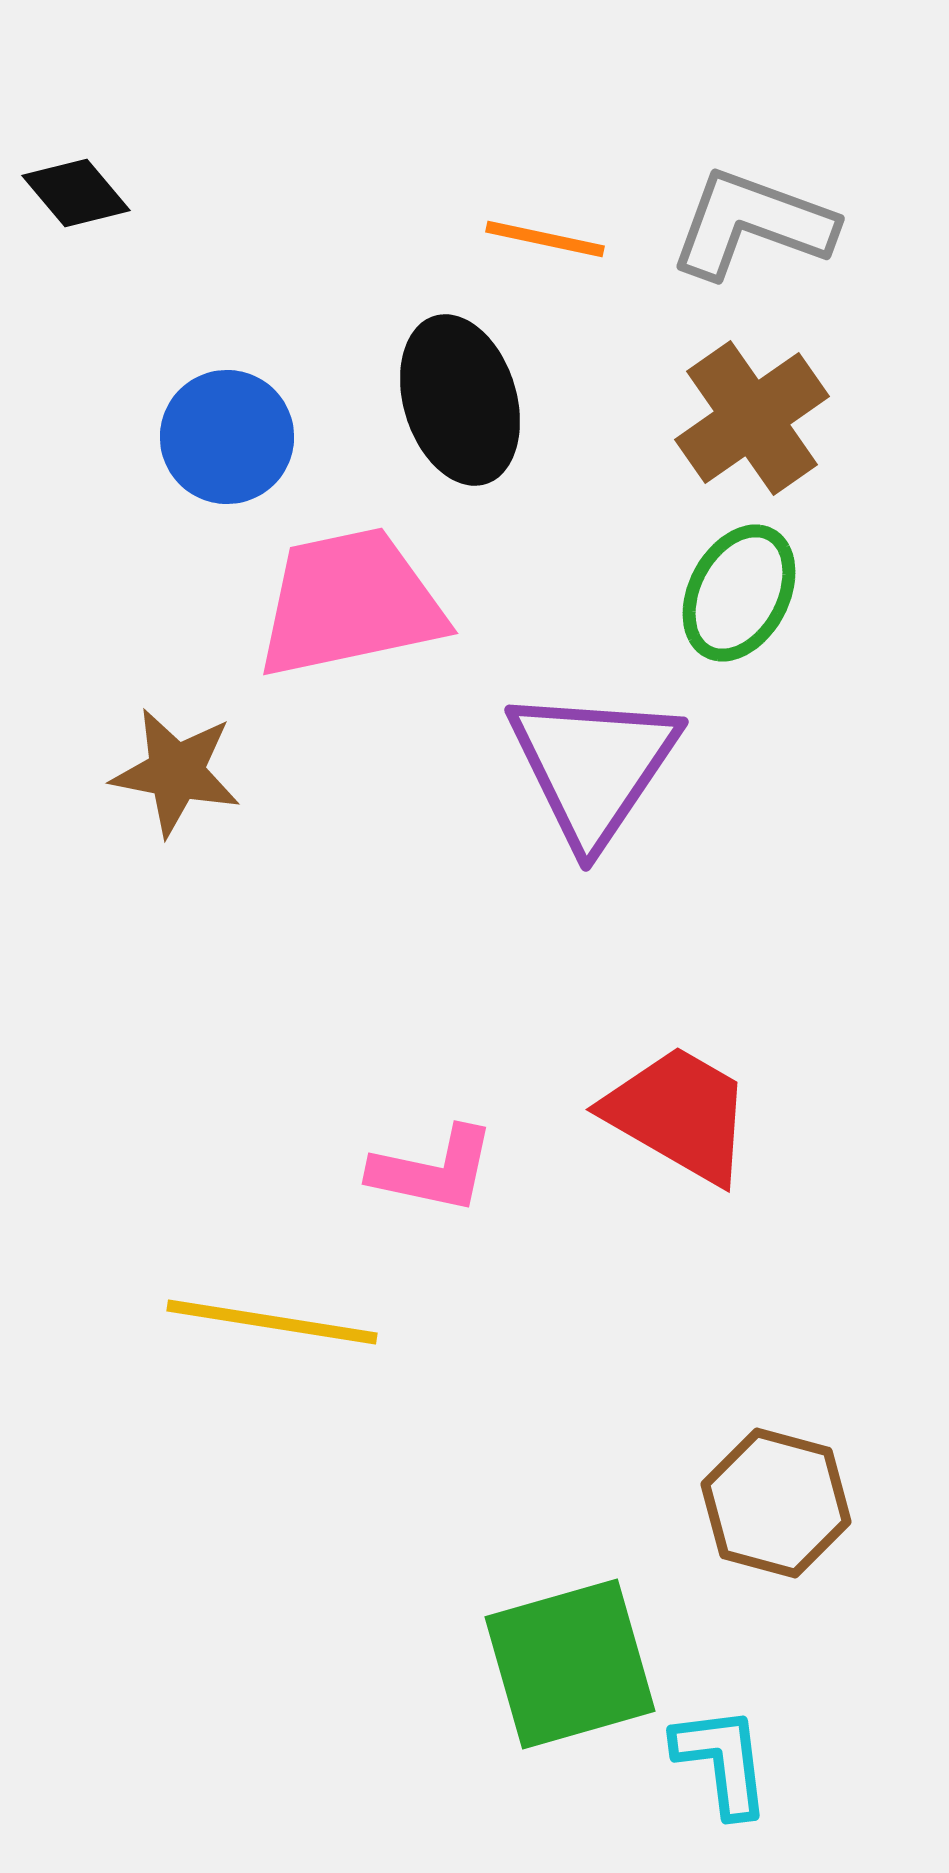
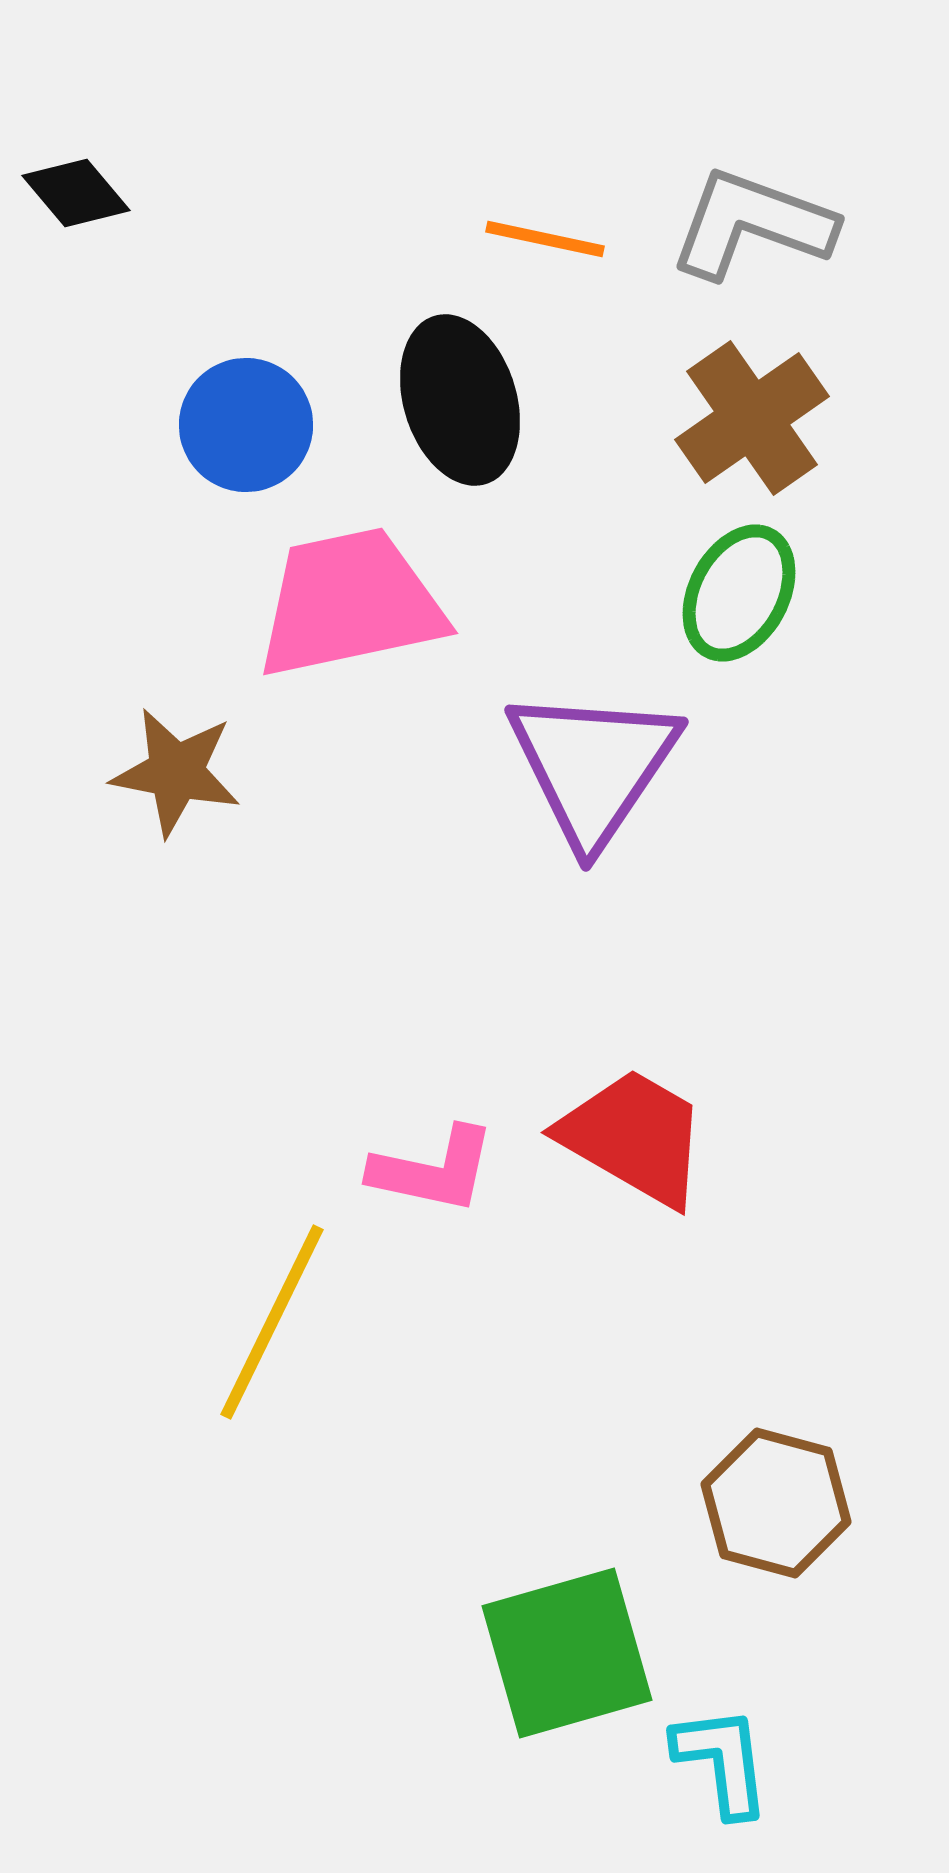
blue circle: moved 19 px right, 12 px up
red trapezoid: moved 45 px left, 23 px down
yellow line: rotated 73 degrees counterclockwise
green square: moved 3 px left, 11 px up
